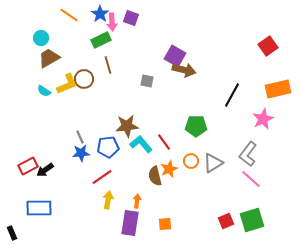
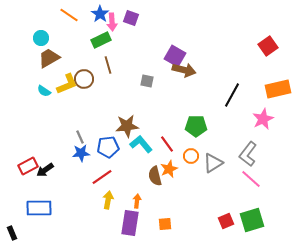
red line at (164, 142): moved 3 px right, 2 px down
orange circle at (191, 161): moved 5 px up
